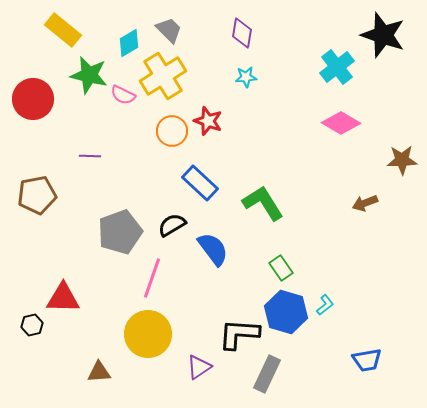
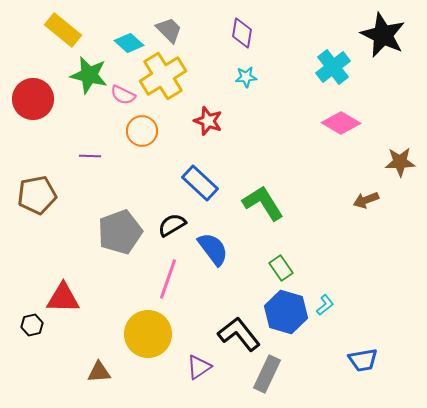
black star: rotated 6 degrees clockwise
cyan diamond: rotated 72 degrees clockwise
cyan cross: moved 4 px left
orange circle: moved 30 px left
brown star: moved 2 px left, 2 px down
brown arrow: moved 1 px right, 3 px up
pink line: moved 16 px right, 1 px down
black L-shape: rotated 48 degrees clockwise
blue trapezoid: moved 4 px left
